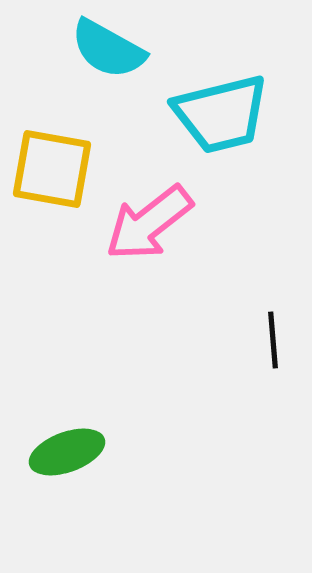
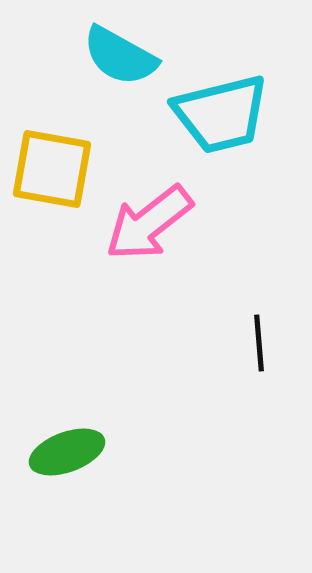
cyan semicircle: moved 12 px right, 7 px down
black line: moved 14 px left, 3 px down
